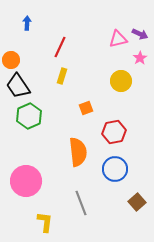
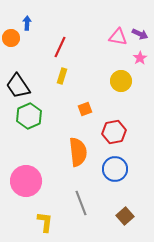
pink triangle: moved 2 px up; rotated 24 degrees clockwise
orange circle: moved 22 px up
orange square: moved 1 px left, 1 px down
brown square: moved 12 px left, 14 px down
